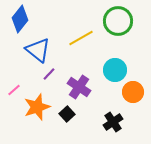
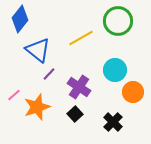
pink line: moved 5 px down
black square: moved 8 px right
black cross: rotated 12 degrees counterclockwise
